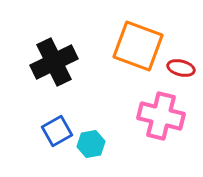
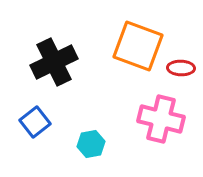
red ellipse: rotated 12 degrees counterclockwise
pink cross: moved 3 px down
blue square: moved 22 px left, 9 px up; rotated 8 degrees counterclockwise
